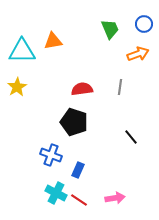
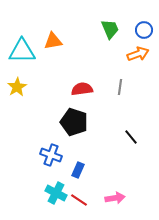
blue circle: moved 6 px down
